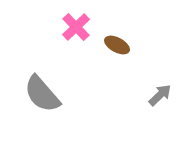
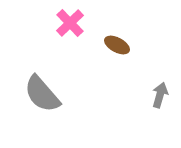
pink cross: moved 6 px left, 4 px up
gray arrow: rotated 30 degrees counterclockwise
